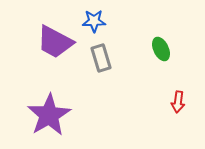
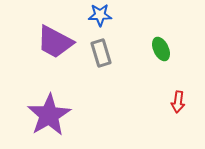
blue star: moved 6 px right, 6 px up
gray rectangle: moved 5 px up
